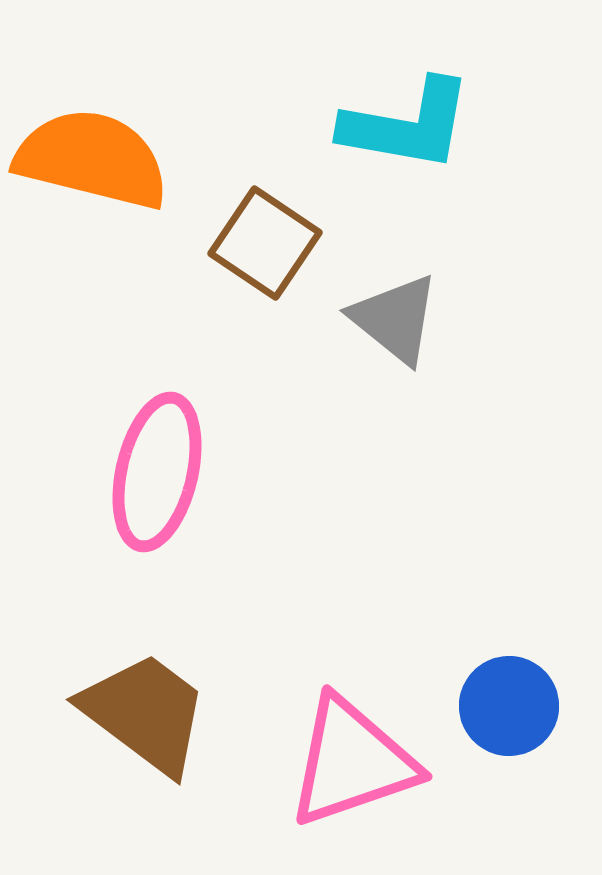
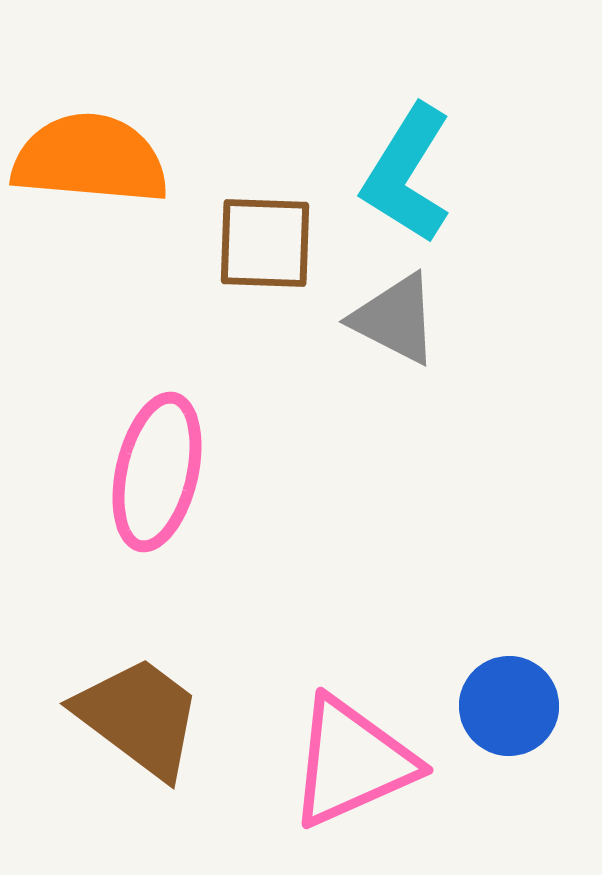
cyan L-shape: moved 49 px down; rotated 112 degrees clockwise
orange semicircle: moved 2 px left; rotated 9 degrees counterclockwise
brown square: rotated 32 degrees counterclockwise
gray triangle: rotated 12 degrees counterclockwise
brown trapezoid: moved 6 px left, 4 px down
pink triangle: rotated 5 degrees counterclockwise
